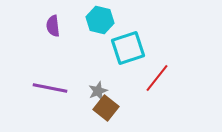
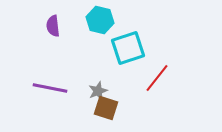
brown square: rotated 20 degrees counterclockwise
